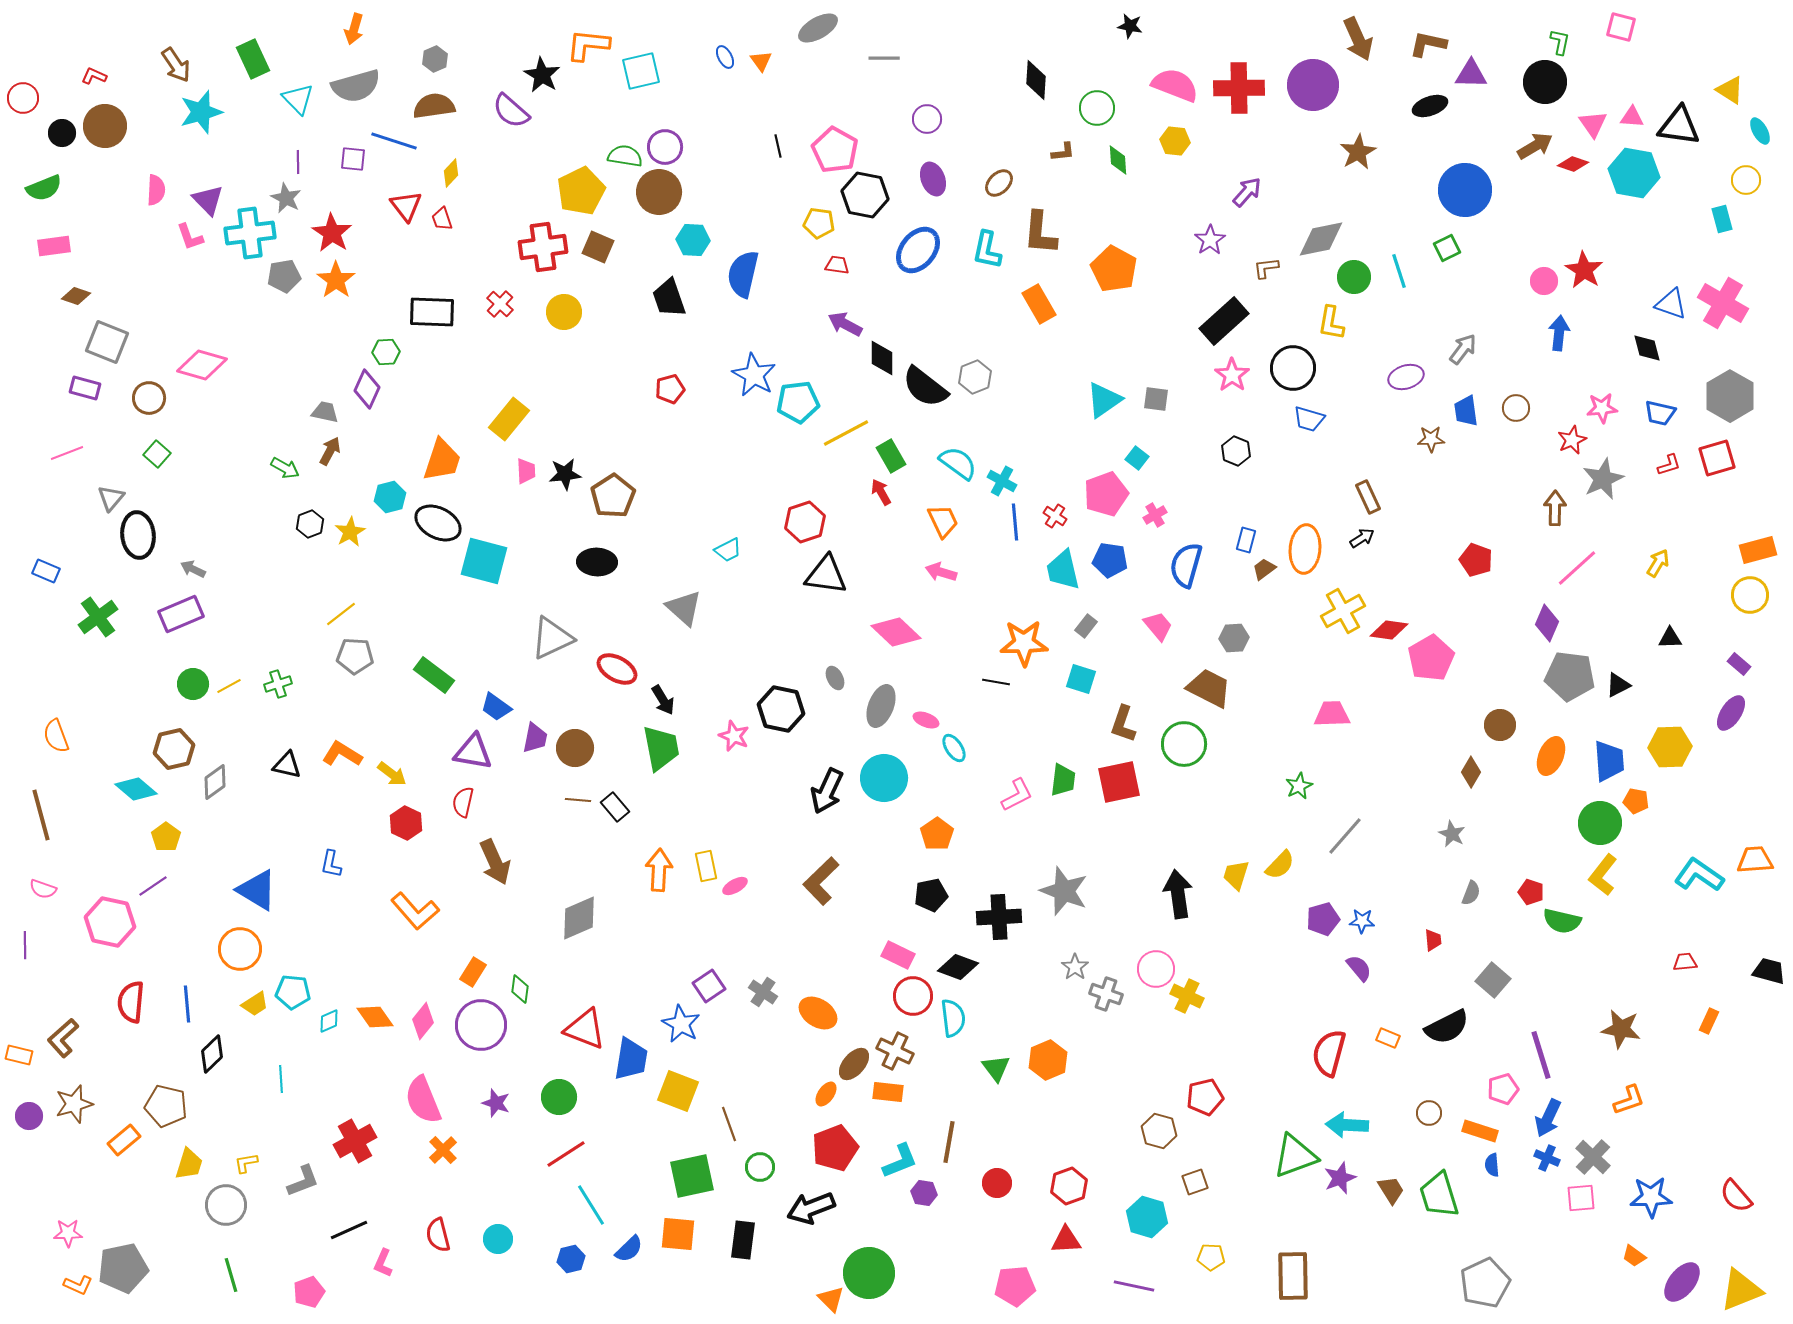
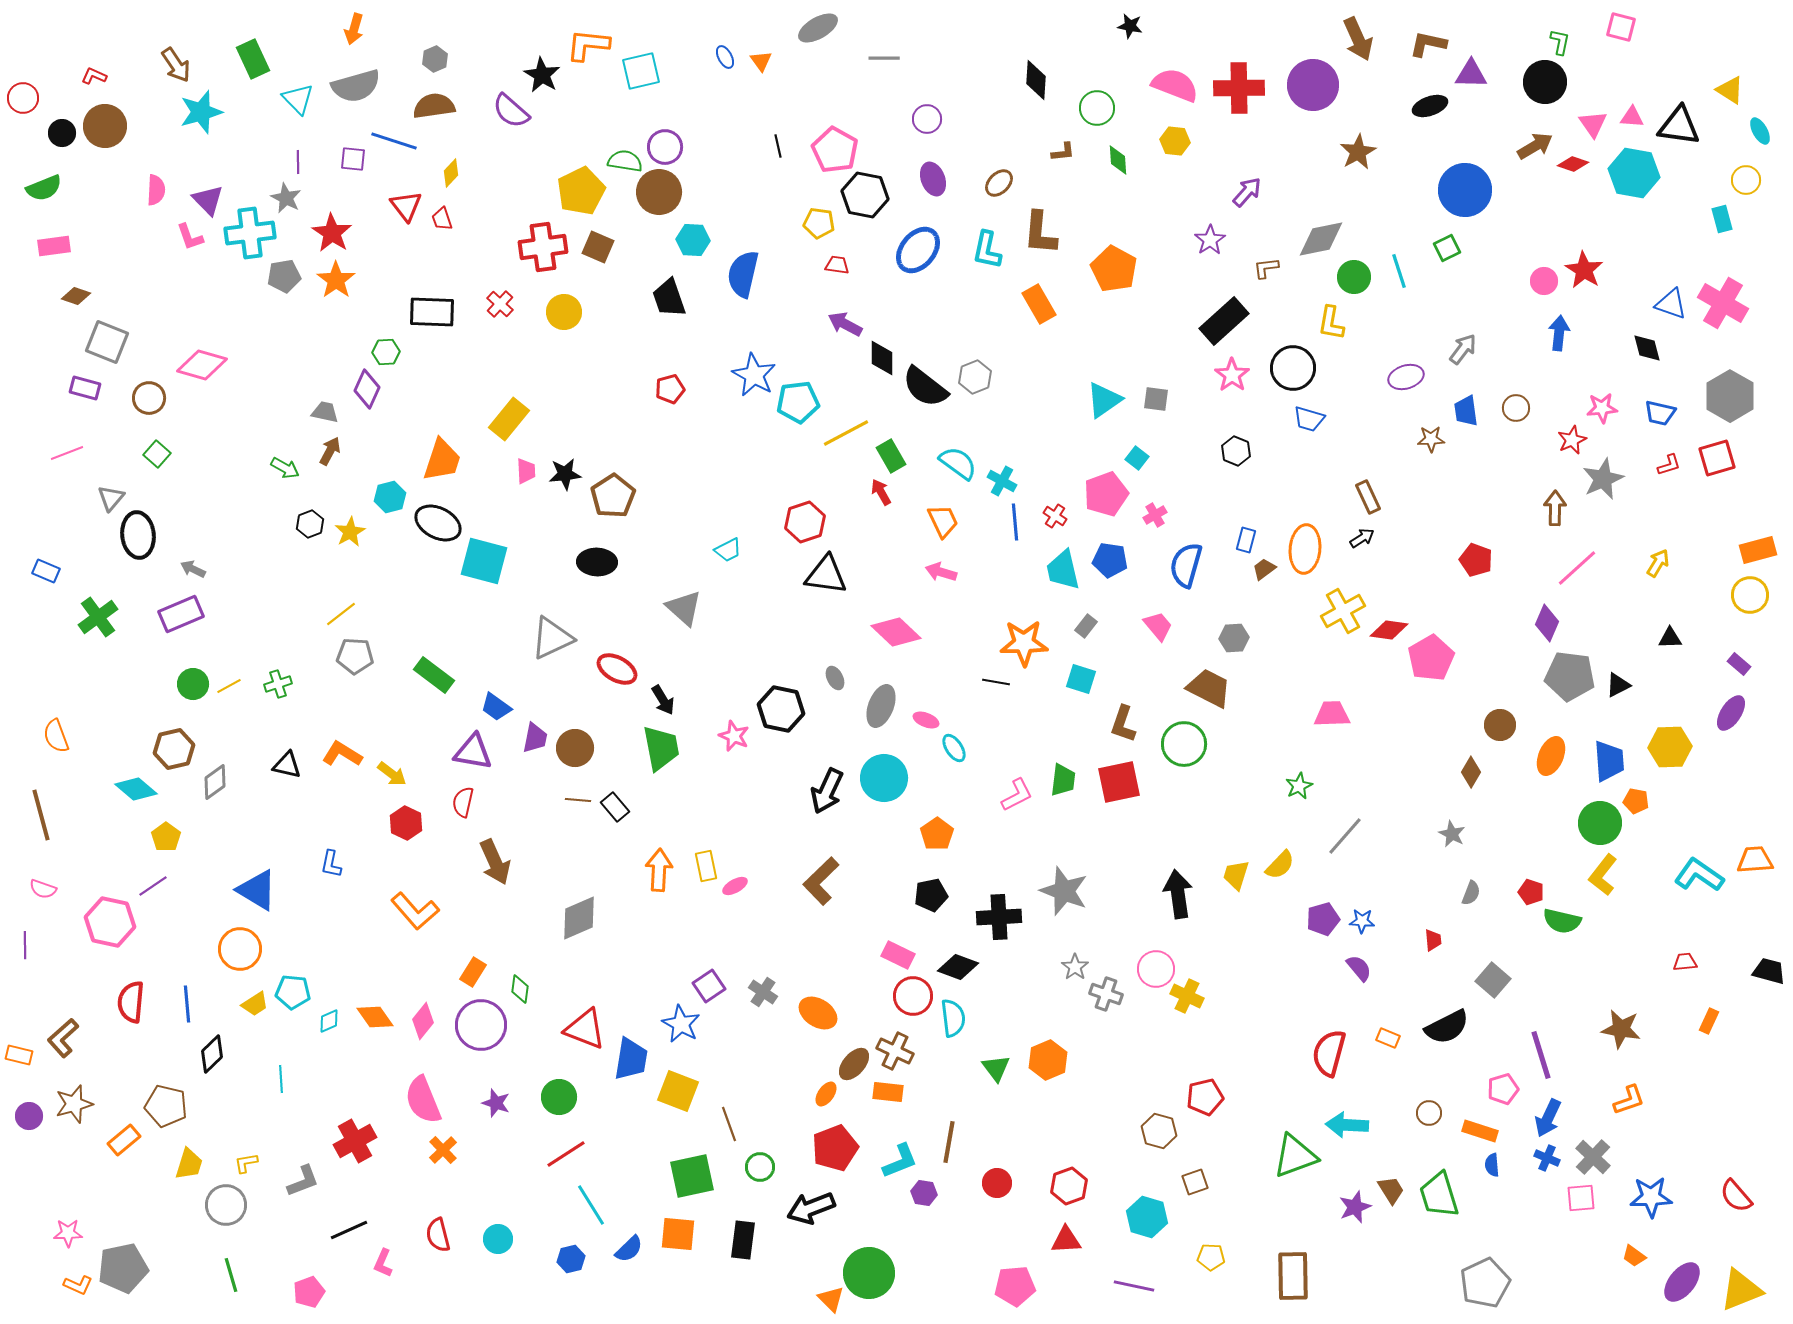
green semicircle at (625, 156): moved 5 px down
purple star at (1340, 1178): moved 15 px right, 29 px down
